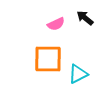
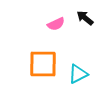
orange square: moved 5 px left, 5 px down
